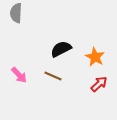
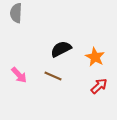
red arrow: moved 2 px down
